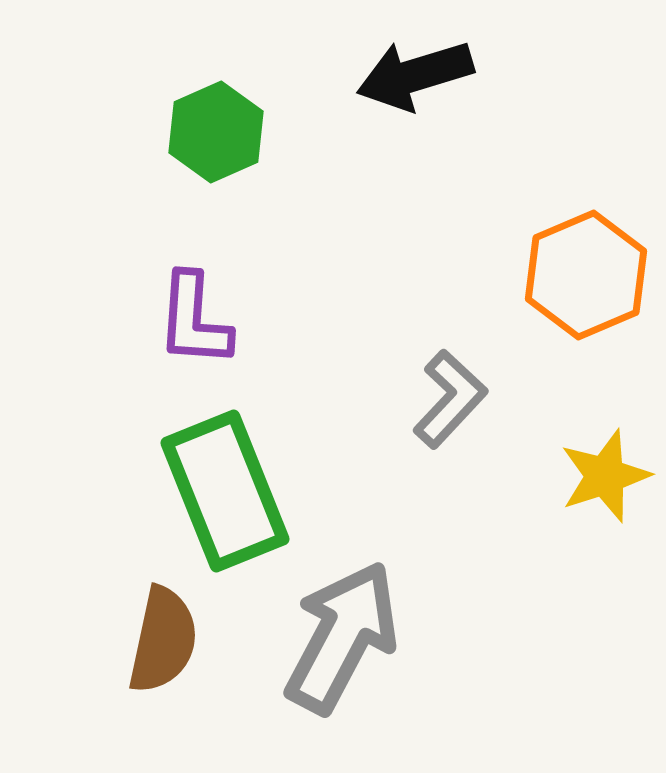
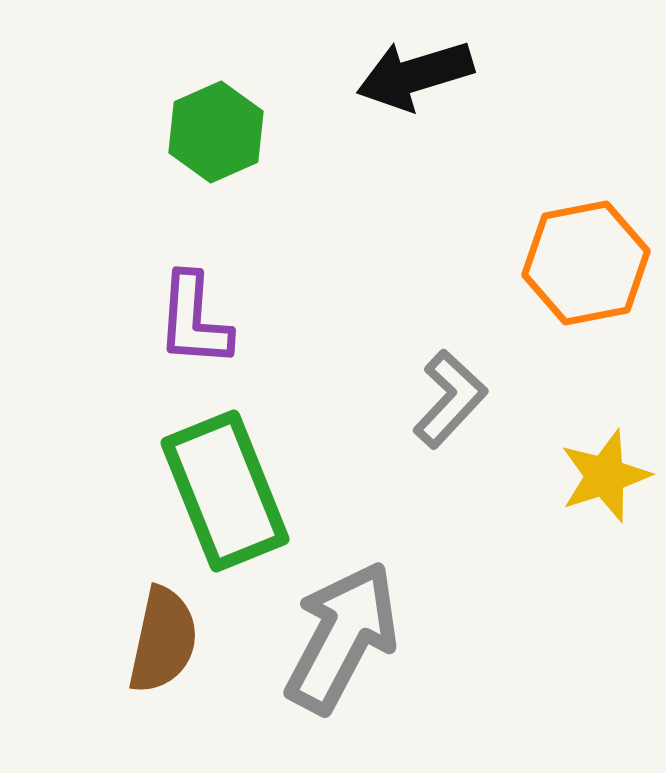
orange hexagon: moved 12 px up; rotated 12 degrees clockwise
